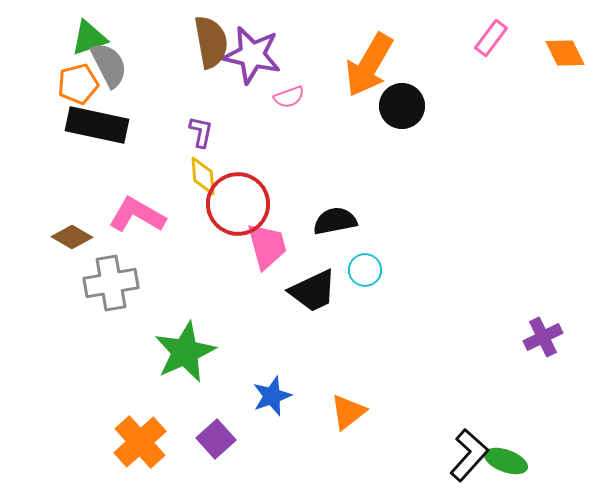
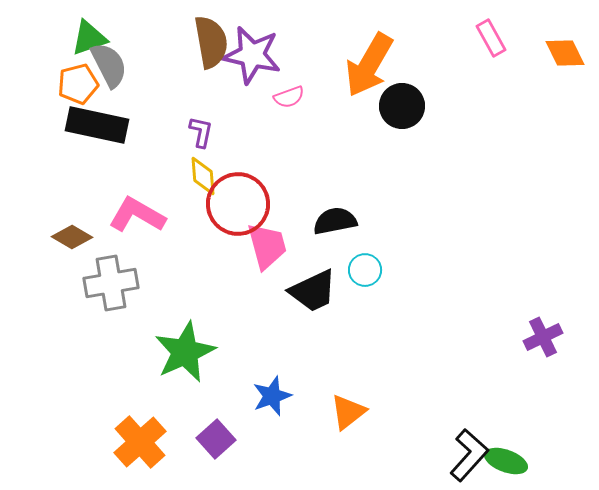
pink rectangle: rotated 66 degrees counterclockwise
